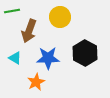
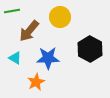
brown arrow: rotated 20 degrees clockwise
black hexagon: moved 5 px right, 4 px up
